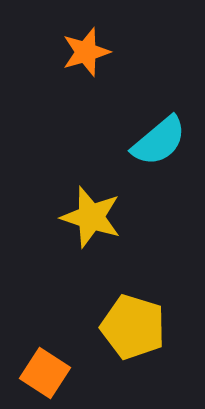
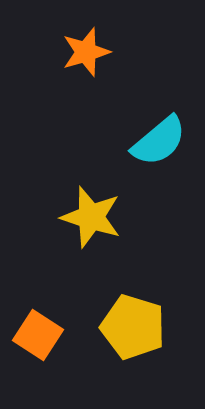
orange square: moved 7 px left, 38 px up
